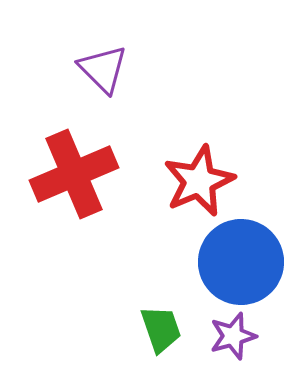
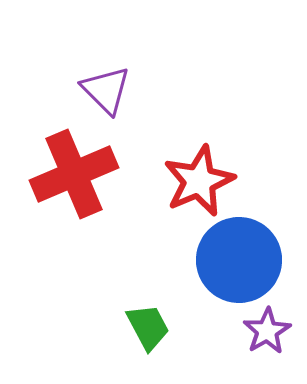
purple triangle: moved 3 px right, 21 px down
blue circle: moved 2 px left, 2 px up
green trapezoid: moved 13 px left, 2 px up; rotated 9 degrees counterclockwise
purple star: moved 34 px right, 5 px up; rotated 15 degrees counterclockwise
